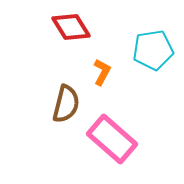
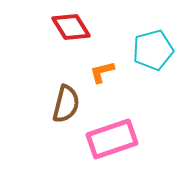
cyan pentagon: rotated 6 degrees counterclockwise
orange L-shape: rotated 132 degrees counterclockwise
pink rectangle: rotated 60 degrees counterclockwise
